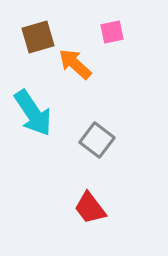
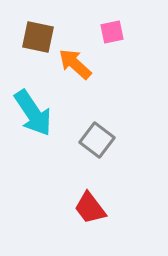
brown square: rotated 28 degrees clockwise
